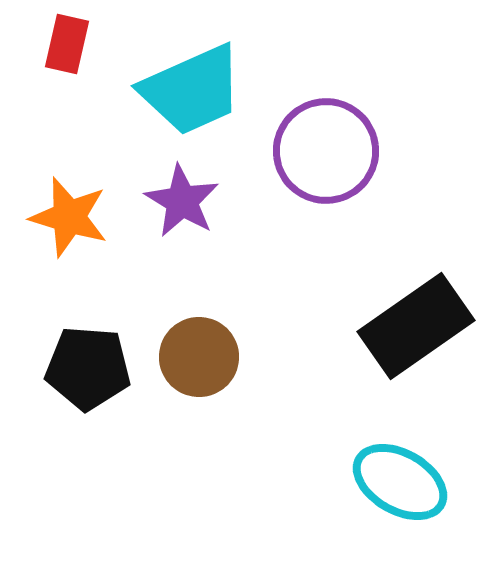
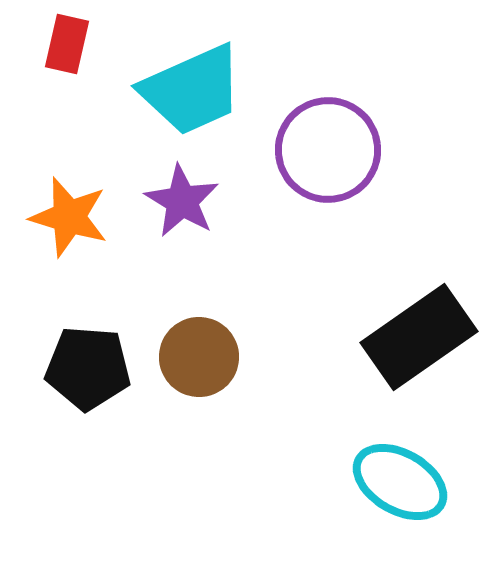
purple circle: moved 2 px right, 1 px up
black rectangle: moved 3 px right, 11 px down
